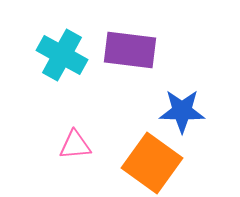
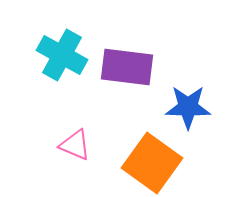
purple rectangle: moved 3 px left, 17 px down
blue star: moved 6 px right, 4 px up
pink triangle: rotated 28 degrees clockwise
